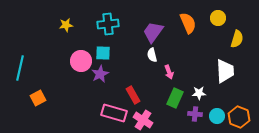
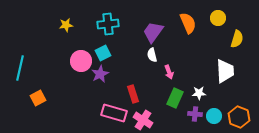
cyan square: rotated 28 degrees counterclockwise
red rectangle: moved 1 px up; rotated 12 degrees clockwise
cyan circle: moved 3 px left
